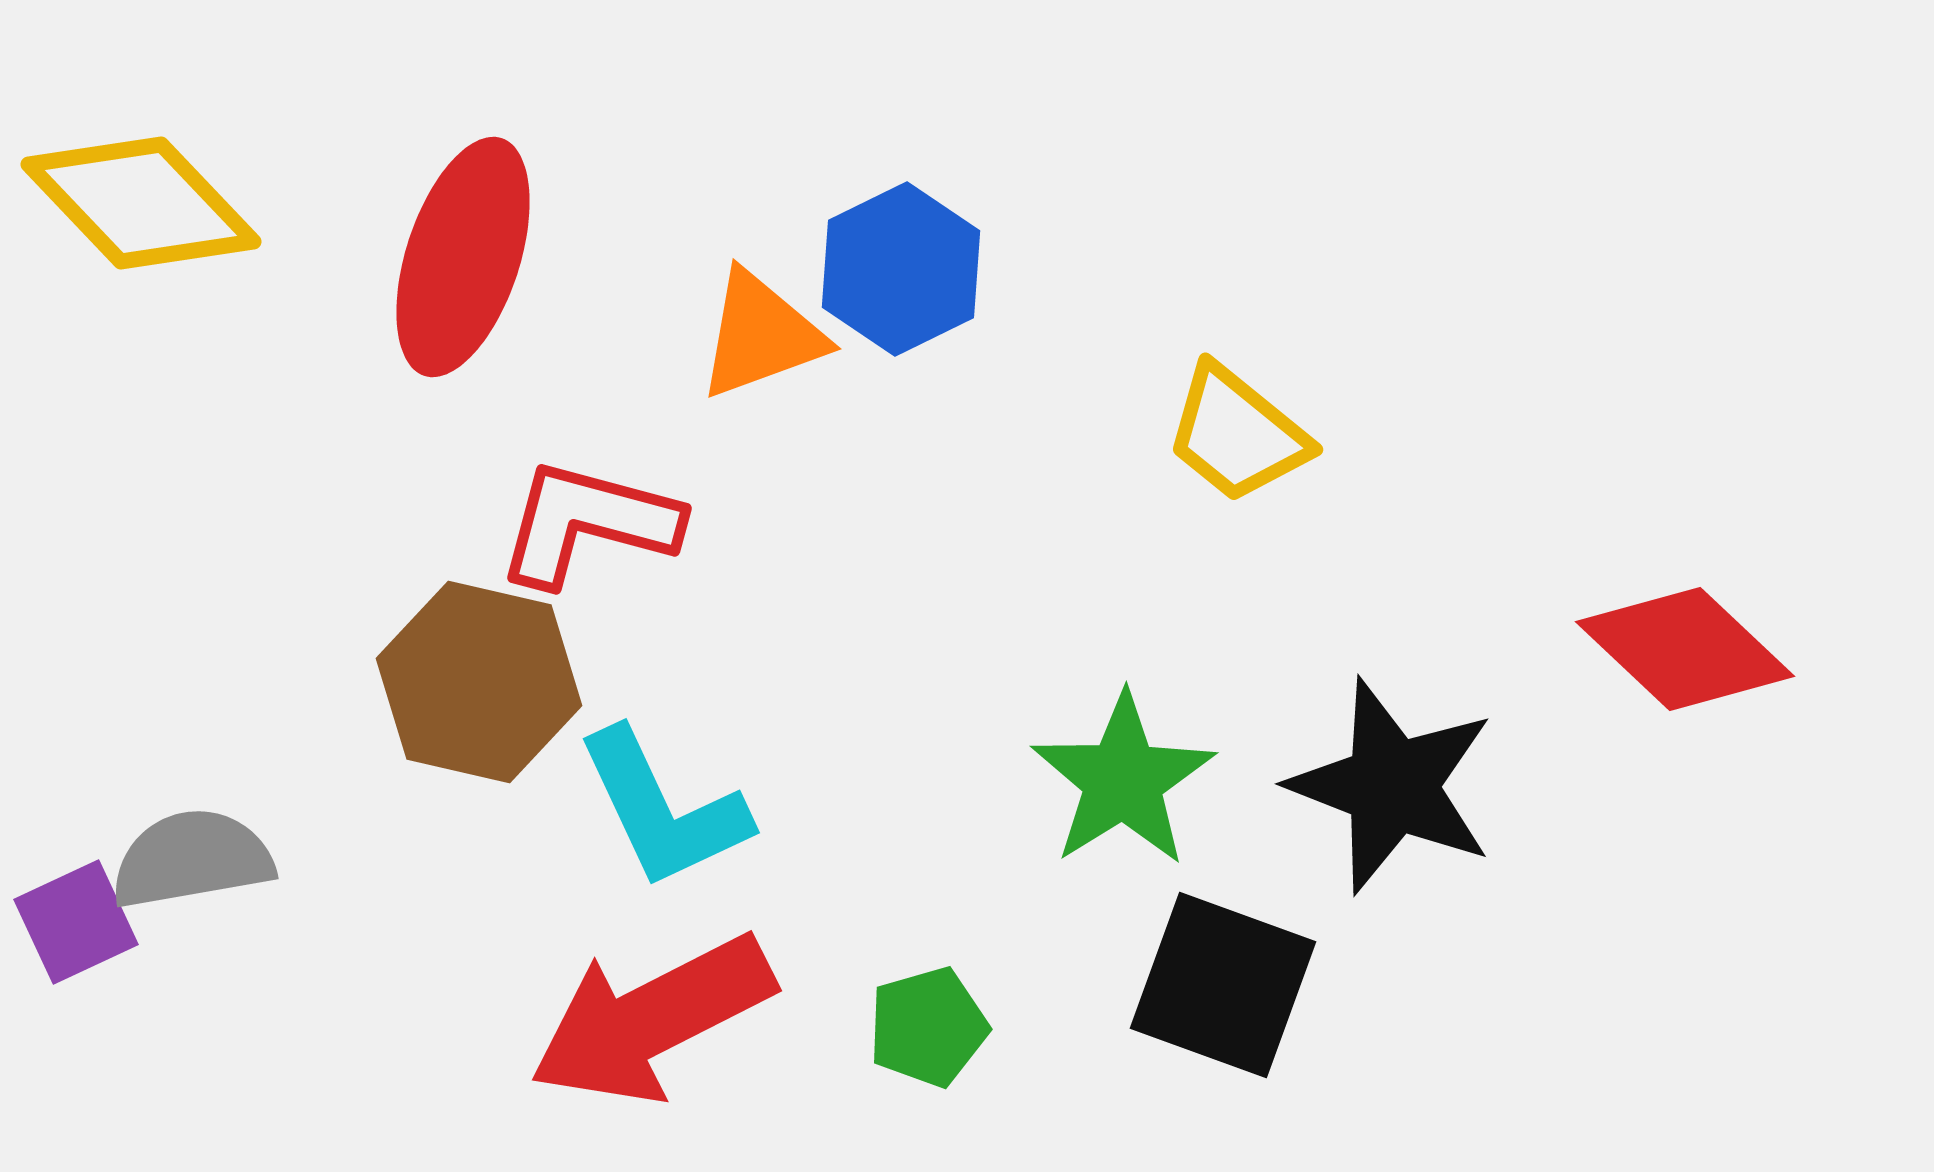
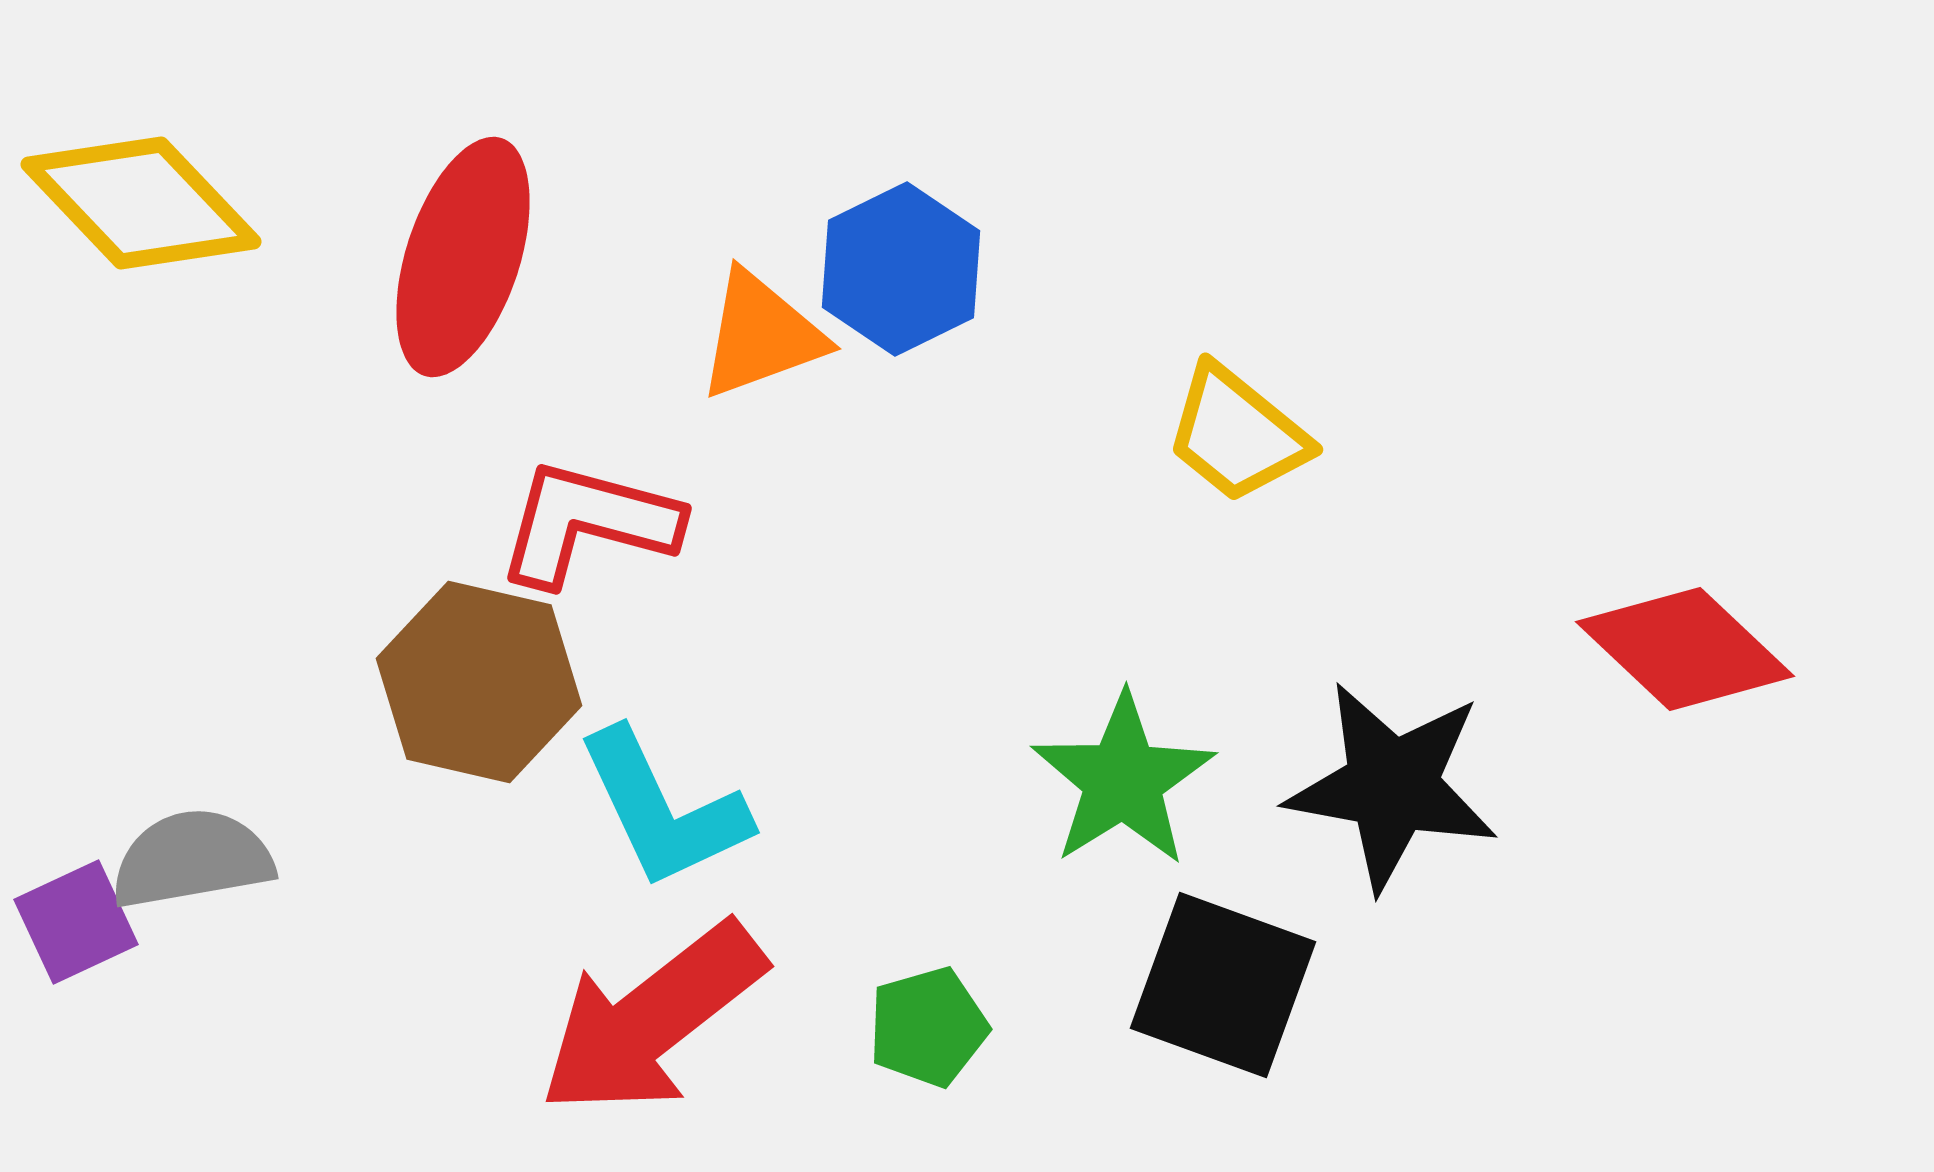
black star: rotated 11 degrees counterclockwise
red arrow: rotated 11 degrees counterclockwise
